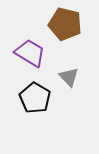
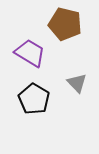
gray triangle: moved 8 px right, 6 px down
black pentagon: moved 1 px left, 1 px down
